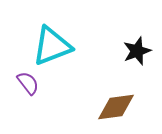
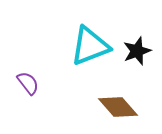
cyan triangle: moved 38 px right
brown diamond: moved 2 px right; rotated 57 degrees clockwise
